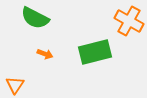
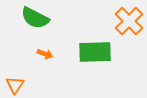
orange cross: rotated 16 degrees clockwise
green rectangle: rotated 12 degrees clockwise
